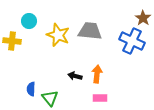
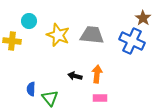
gray trapezoid: moved 2 px right, 4 px down
